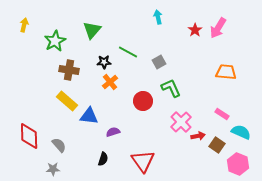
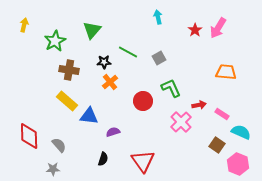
gray square: moved 4 px up
red arrow: moved 1 px right, 31 px up
